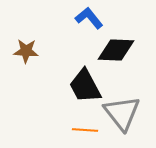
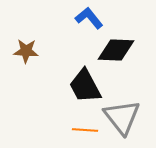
gray triangle: moved 4 px down
